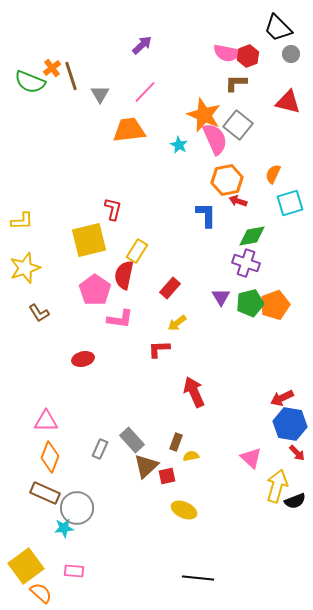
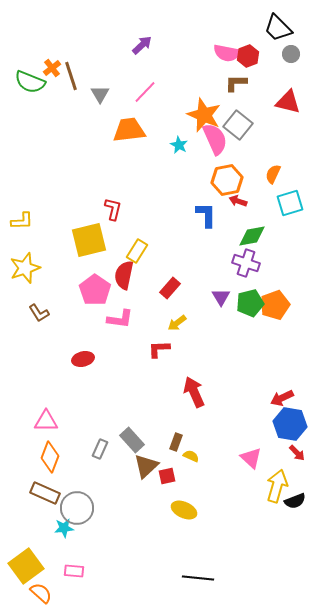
yellow semicircle at (191, 456): rotated 35 degrees clockwise
